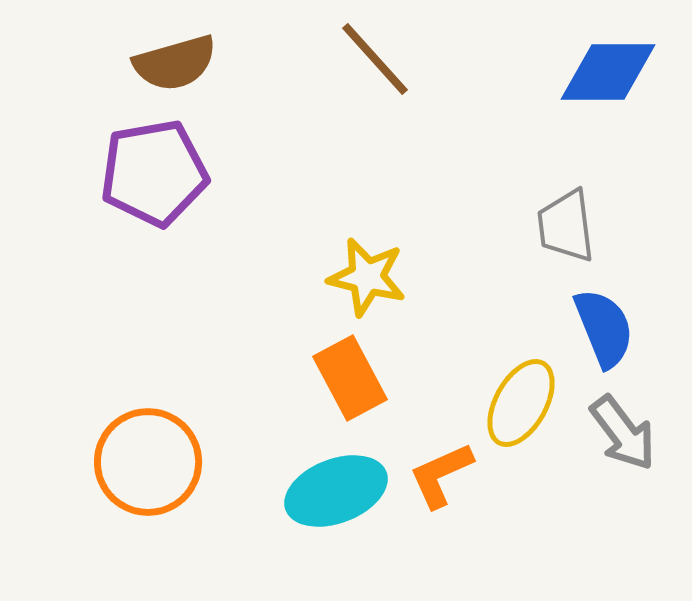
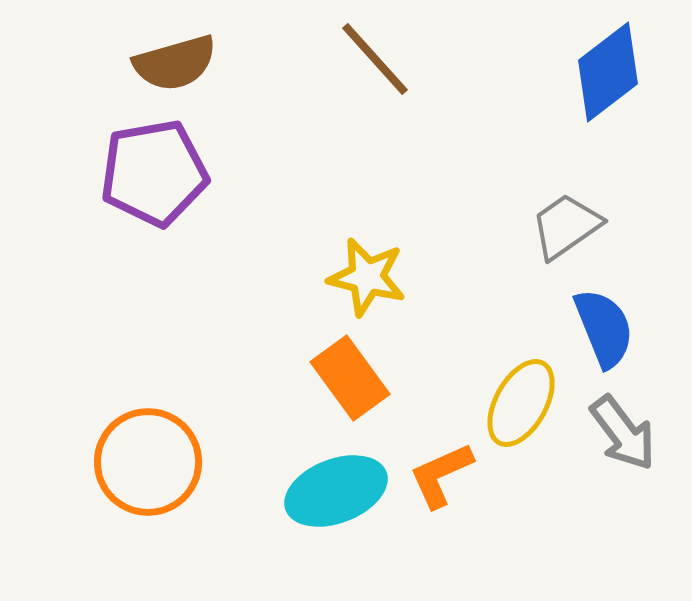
blue diamond: rotated 38 degrees counterclockwise
gray trapezoid: rotated 62 degrees clockwise
orange rectangle: rotated 8 degrees counterclockwise
